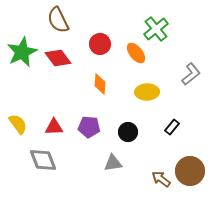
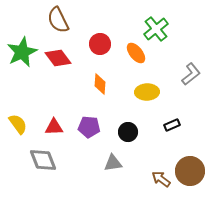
black rectangle: moved 2 px up; rotated 28 degrees clockwise
